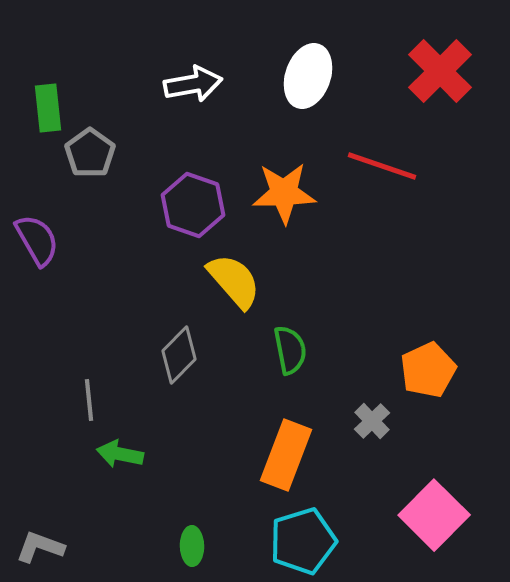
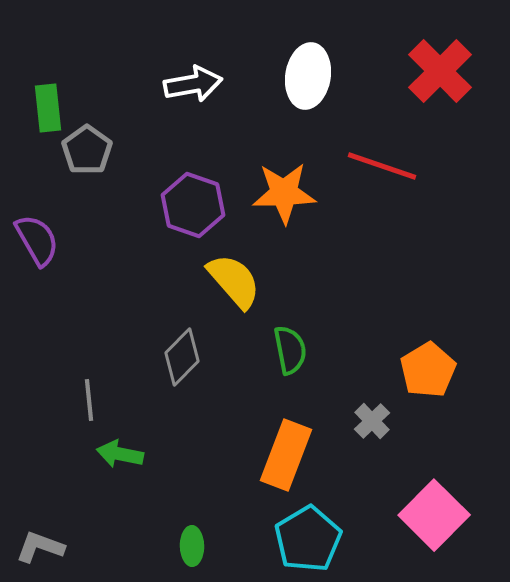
white ellipse: rotated 10 degrees counterclockwise
gray pentagon: moved 3 px left, 3 px up
gray diamond: moved 3 px right, 2 px down
orange pentagon: rotated 6 degrees counterclockwise
cyan pentagon: moved 5 px right, 2 px up; rotated 14 degrees counterclockwise
